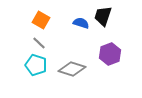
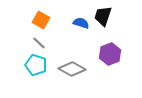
gray diamond: rotated 12 degrees clockwise
